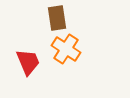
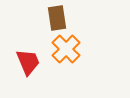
orange cross: rotated 12 degrees clockwise
